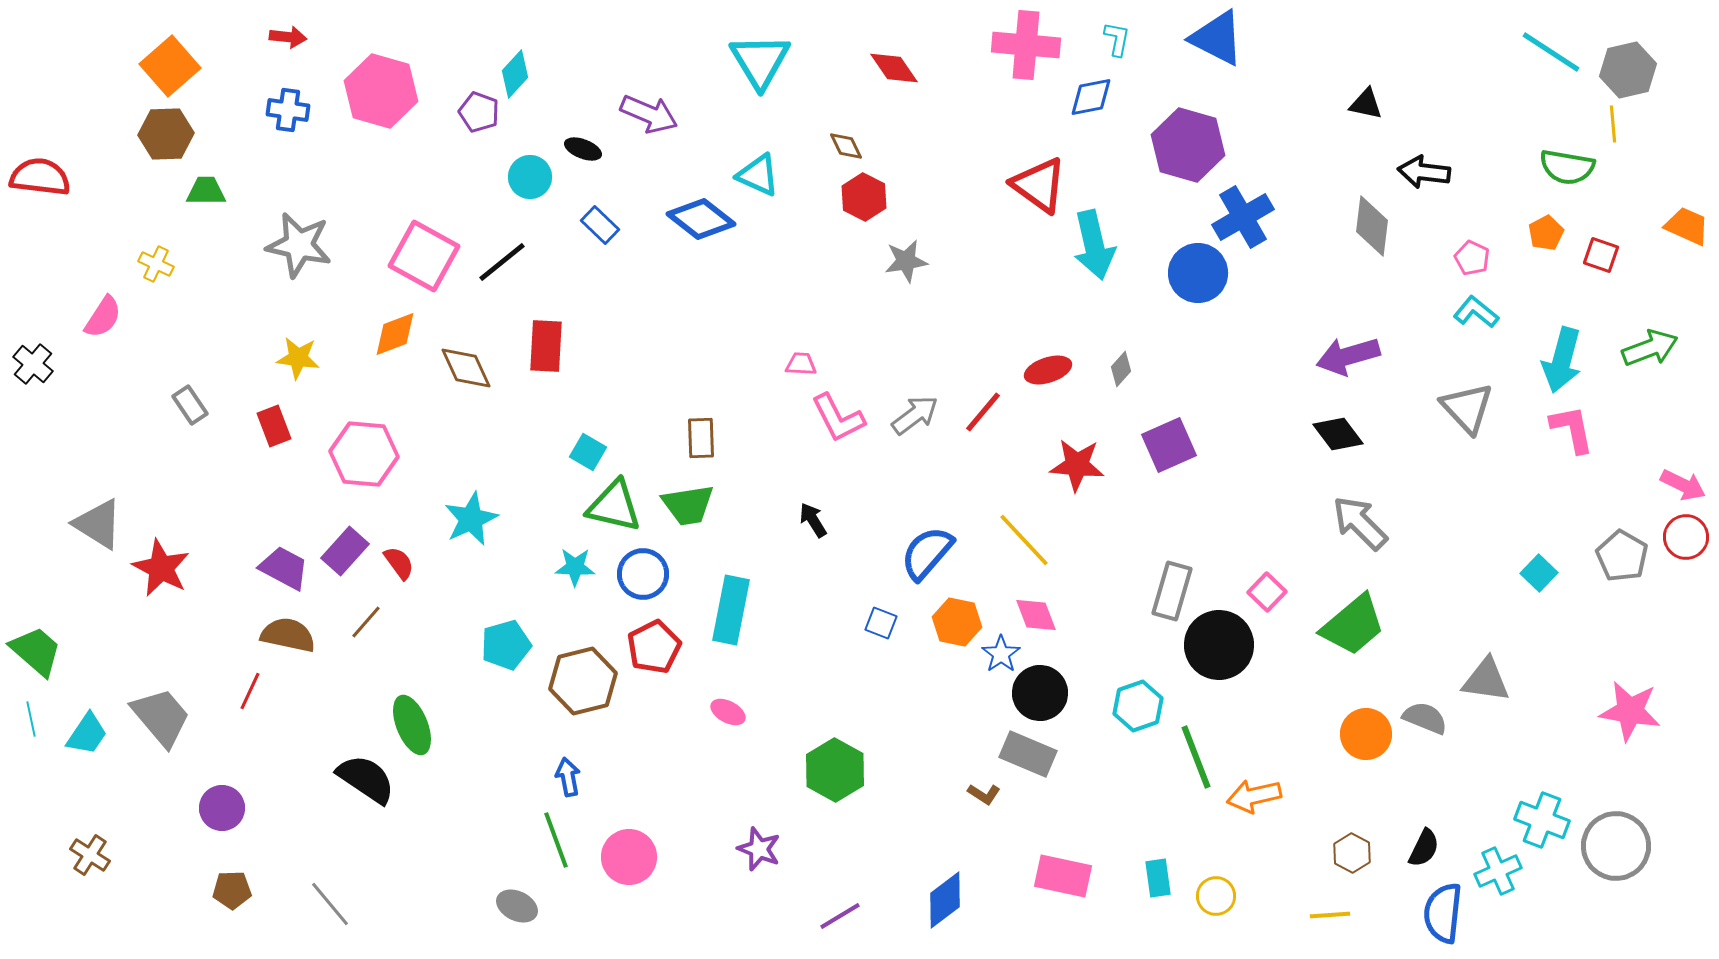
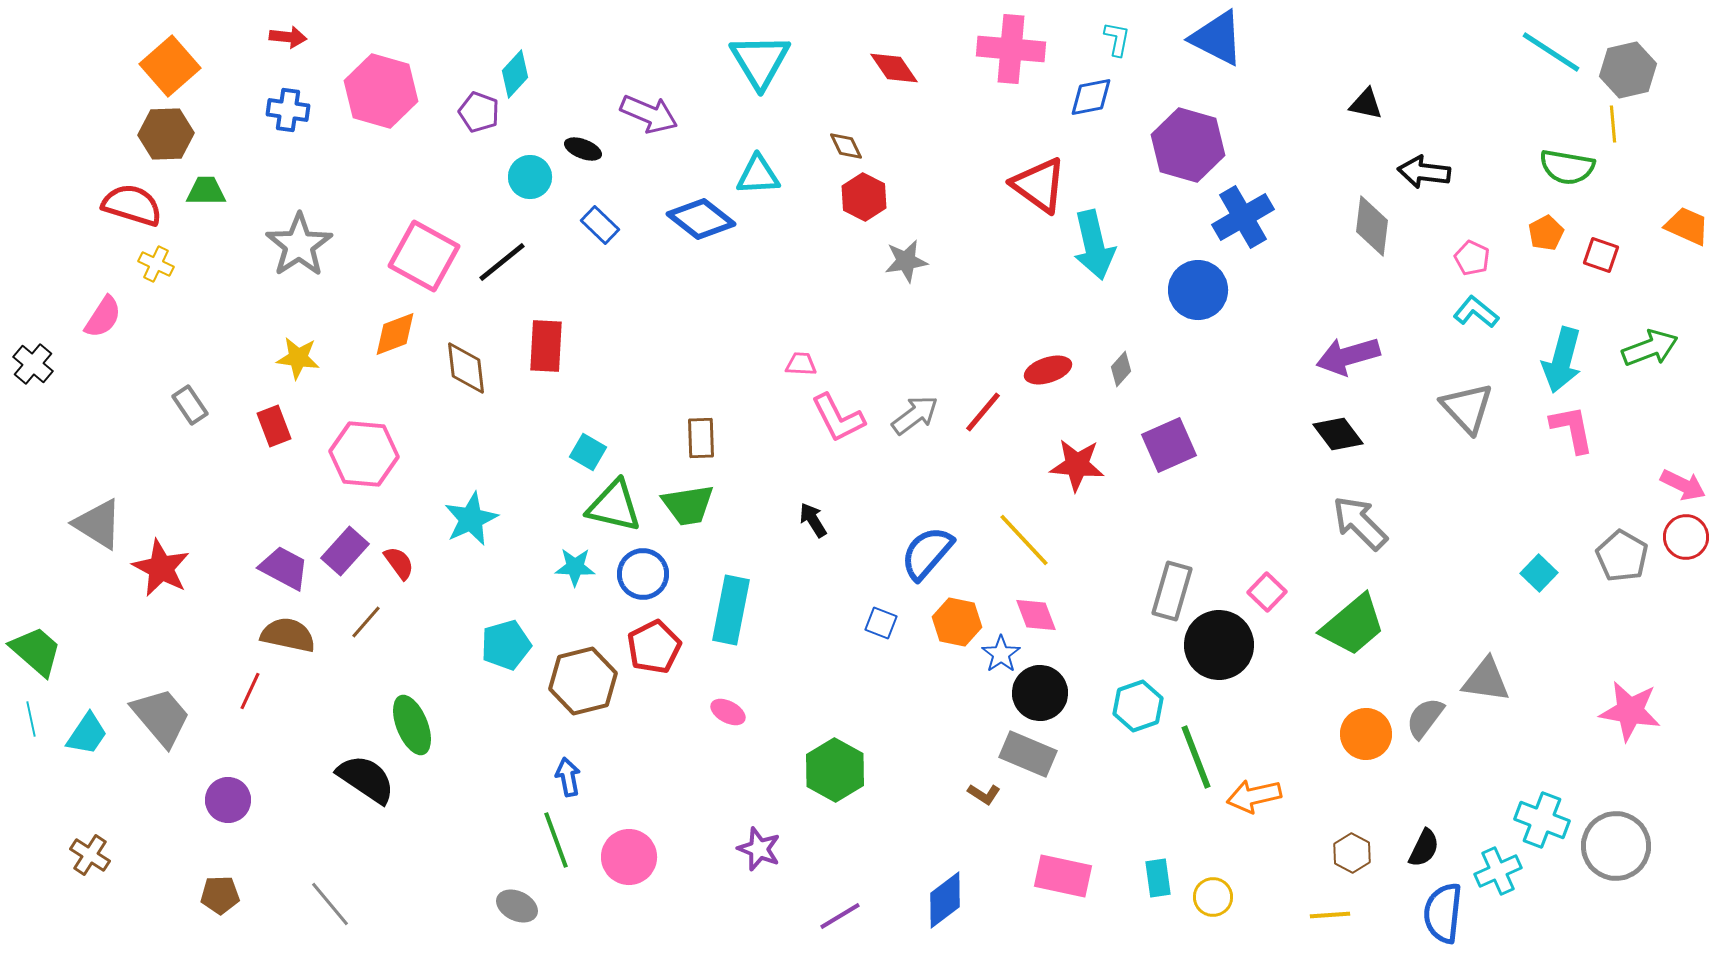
pink cross at (1026, 45): moved 15 px left, 4 px down
cyan triangle at (758, 175): rotated 27 degrees counterclockwise
red semicircle at (40, 177): moved 92 px right, 28 px down; rotated 10 degrees clockwise
gray star at (299, 245): rotated 26 degrees clockwise
blue circle at (1198, 273): moved 17 px down
brown diamond at (466, 368): rotated 18 degrees clockwise
gray semicircle at (1425, 718): rotated 75 degrees counterclockwise
purple circle at (222, 808): moved 6 px right, 8 px up
brown pentagon at (232, 890): moved 12 px left, 5 px down
yellow circle at (1216, 896): moved 3 px left, 1 px down
